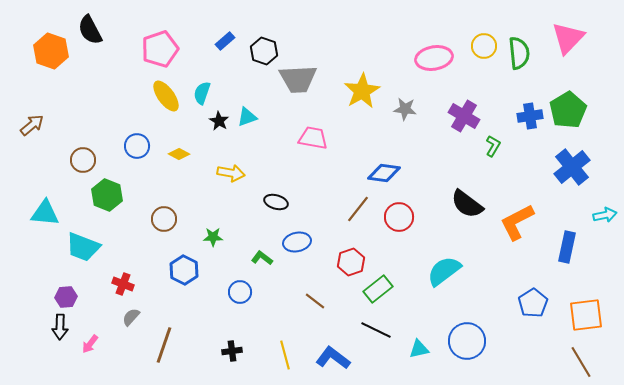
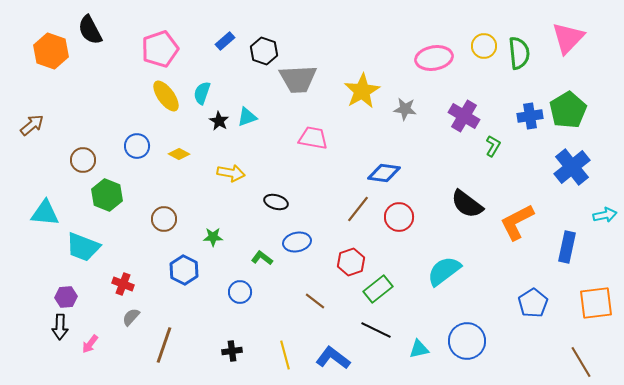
orange square at (586, 315): moved 10 px right, 12 px up
